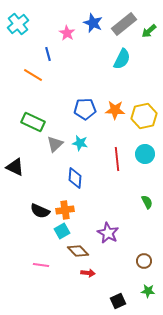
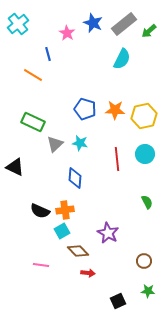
blue pentagon: rotated 20 degrees clockwise
